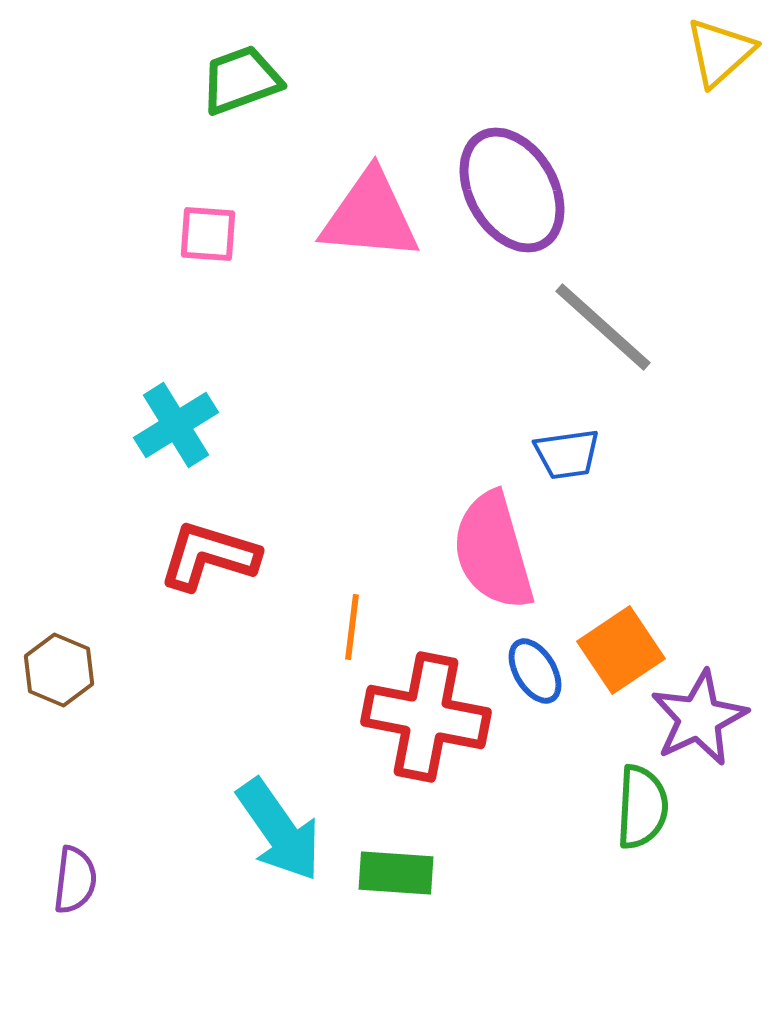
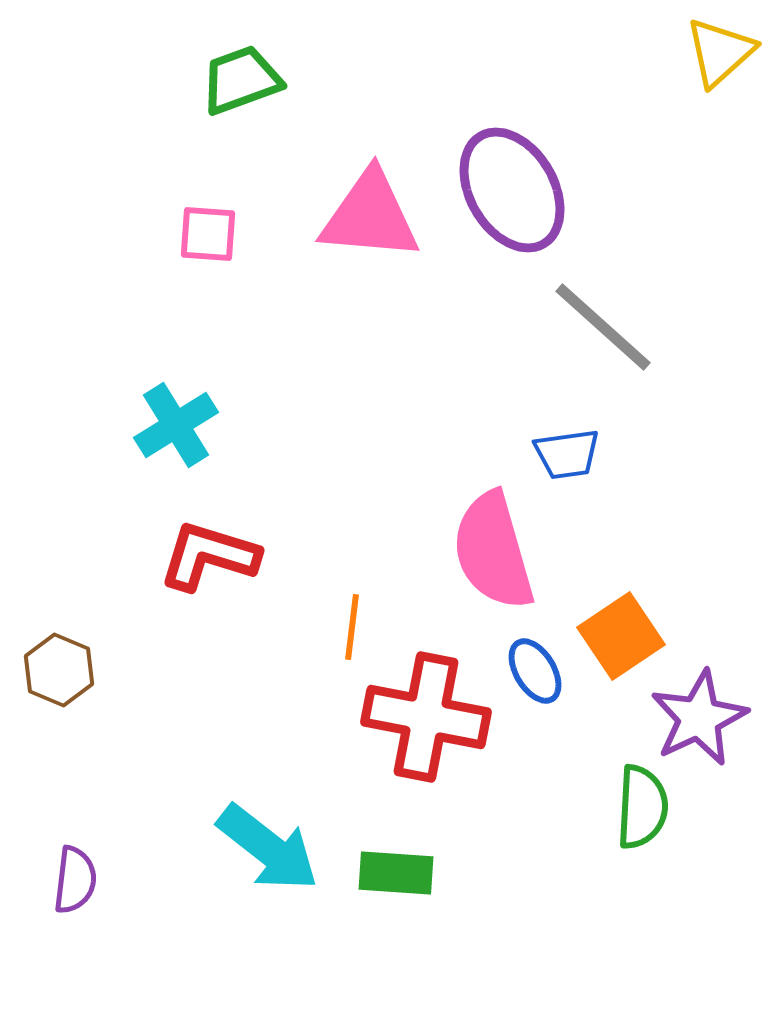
orange square: moved 14 px up
cyan arrow: moved 11 px left, 18 px down; rotated 17 degrees counterclockwise
